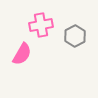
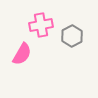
gray hexagon: moved 3 px left
